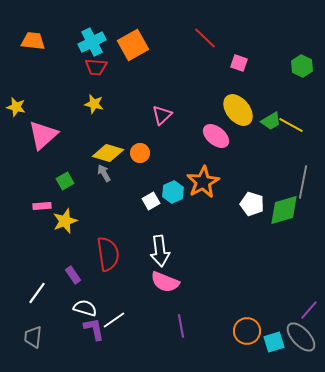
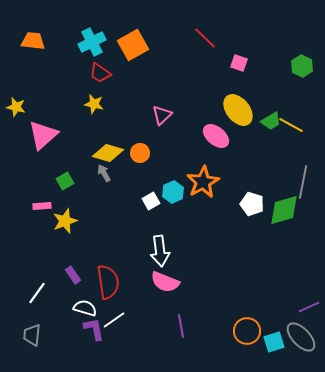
red trapezoid at (96, 67): moved 4 px right, 6 px down; rotated 30 degrees clockwise
red semicircle at (108, 254): moved 28 px down
purple line at (309, 310): moved 3 px up; rotated 25 degrees clockwise
gray trapezoid at (33, 337): moved 1 px left, 2 px up
